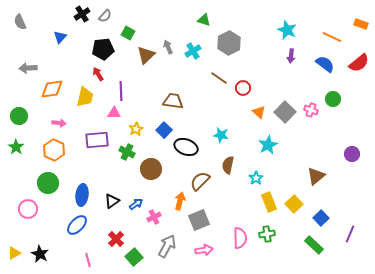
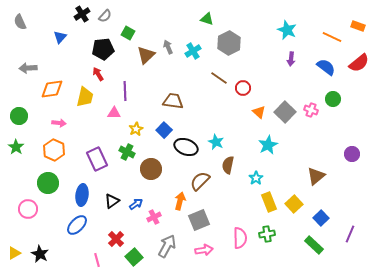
green triangle at (204, 20): moved 3 px right, 1 px up
orange rectangle at (361, 24): moved 3 px left, 2 px down
purple arrow at (291, 56): moved 3 px down
blue semicircle at (325, 64): moved 1 px right, 3 px down
purple line at (121, 91): moved 4 px right
cyan star at (221, 135): moved 5 px left, 7 px down; rotated 14 degrees clockwise
purple rectangle at (97, 140): moved 19 px down; rotated 70 degrees clockwise
pink line at (88, 260): moved 9 px right
